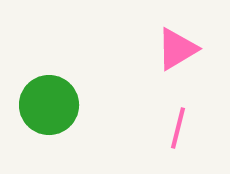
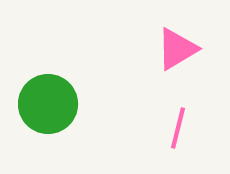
green circle: moved 1 px left, 1 px up
